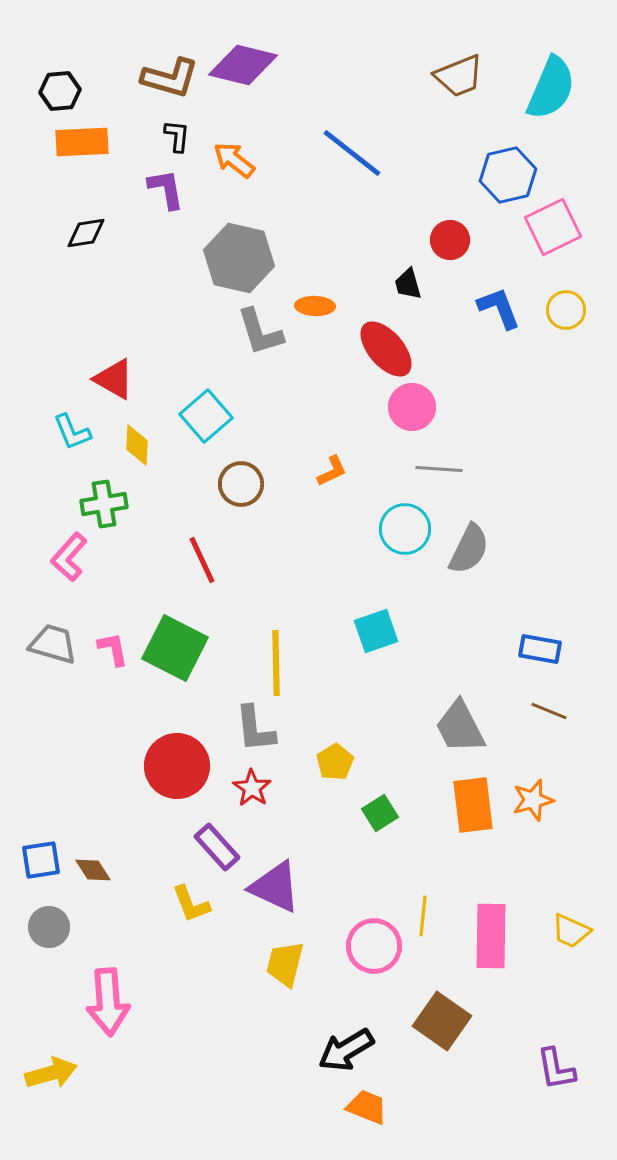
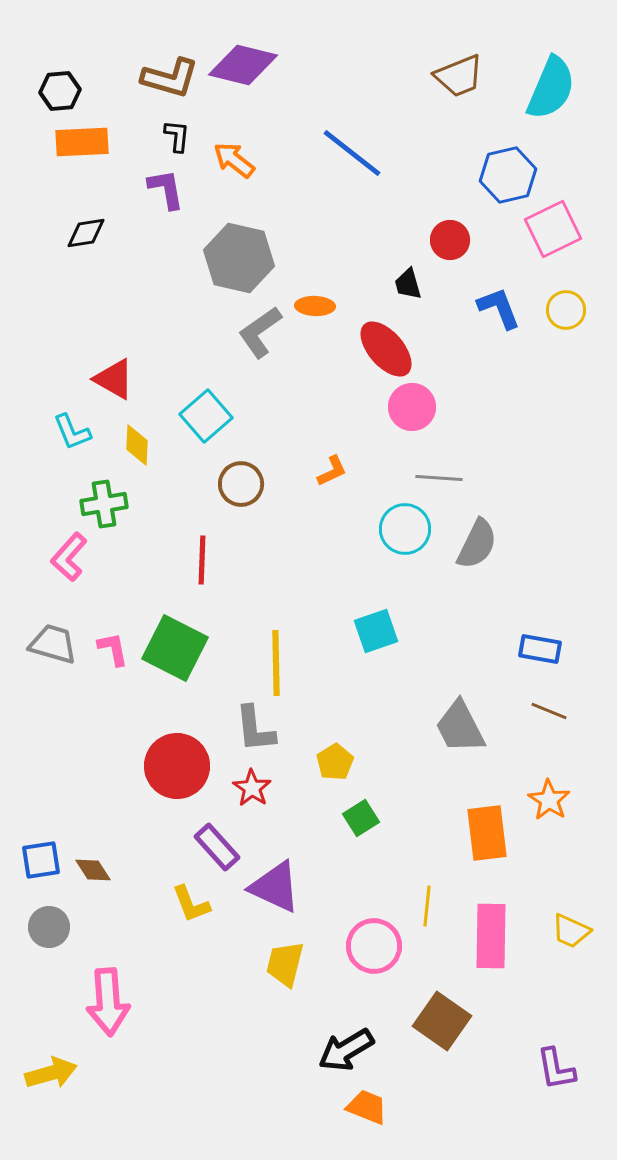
pink square at (553, 227): moved 2 px down
gray L-shape at (260, 332): rotated 72 degrees clockwise
gray line at (439, 469): moved 9 px down
gray semicircle at (469, 549): moved 8 px right, 5 px up
red line at (202, 560): rotated 27 degrees clockwise
orange star at (533, 800): moved 16 px right; rotated 24 degrees counterclockwise
orange rectangle at (473, 805): moved 14 px right, 28 px down
green square at (380, 813): moved 19 px left, 5 px down
yellow line at (423, 916): moved 4 px right, 10 px up
